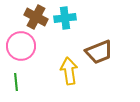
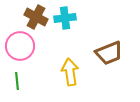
pink circle: moved 1 px left
brown trapezoid: moved 10 px right, 1 px down
yellow arrow: moved 1 px right, 1 px down
green line: moved 1 px right, 1 px up
